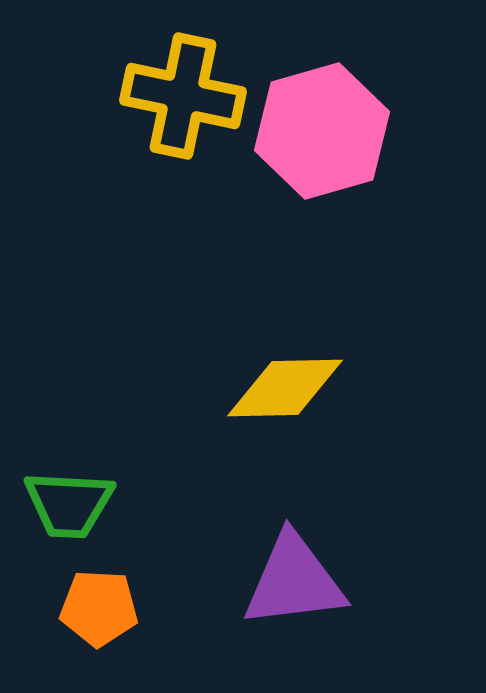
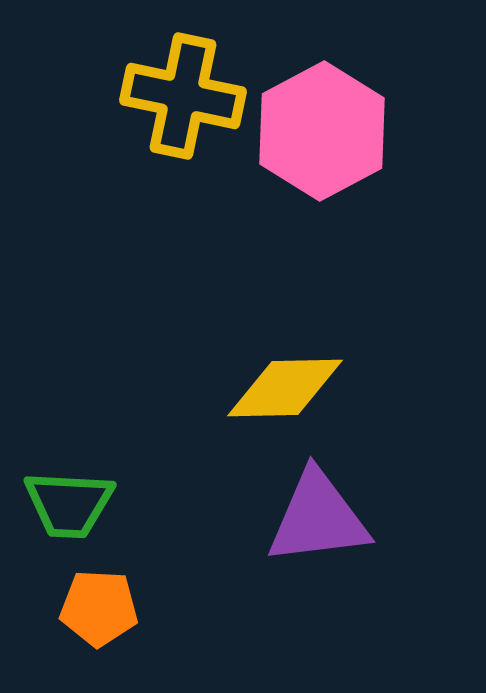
pink hexagon: rotated 12 degrees counterclockwise
purple triangle: moved 24 px right, 63 px up
